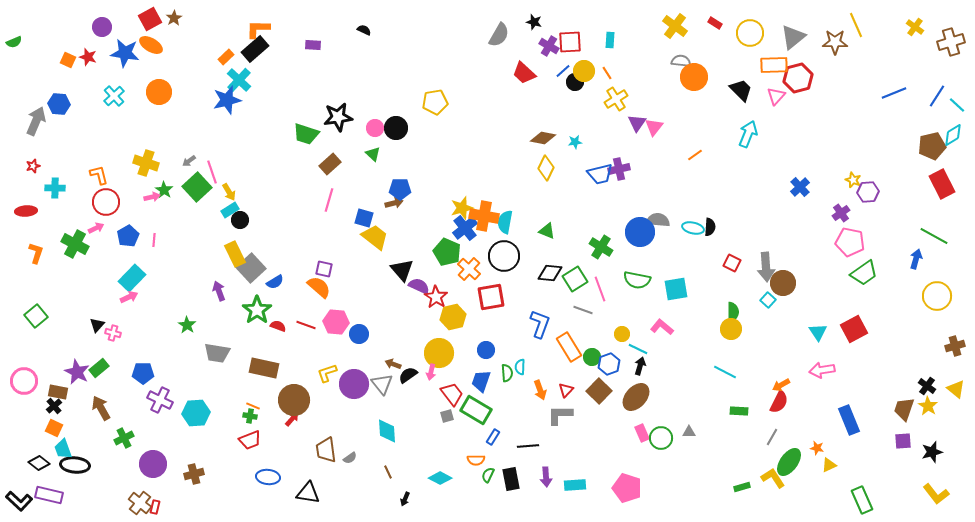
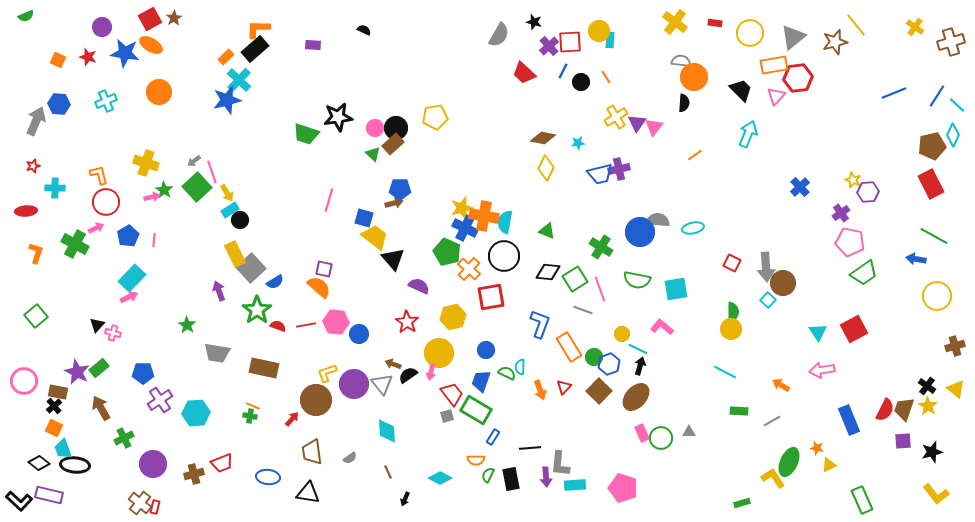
red rectangle at (715, 23): rotated 24 degrees counterclockwise
yellow line at (856, 25): rotated 15 degrees counterclockwise
yellow cross at (675, 26): moved 4 px up
green semicircle at (14, 42): moved 12 px right, 26 px up
brown star at (835, 42): rotated 15 degrees counterclockwise
purple cross at (549, 46): rotated 18 degrees clockwise
orange square at (68, 60): moved 10 px left
orange rectangle at (774, 65): rotated 8 degrees counterclockwise
blue line at (563, 71): rotated 21 degrees counterclockwise
yellow circle at (584, 71): moved 15 px right, 40 px up
orange line at (607, 73): moved 1 px left, 4 px down
red hexagon at (798, 78): rotated 8 degrees clockwise
black circle at (575, 82): moved 6 px right
cyan cross at (114, 96): moved 8 px left, 5 px down; rotated 20 degrees clockwise
yellow cross at (616, 99): moved 18 px down
yellow pentagon at (435, 102): moved 15 px down
cyan diamond at (953, 135): rotated 35 degrees counterclockwise
cyan star at (575, 142): moved 3 px right, 1 px down
gray arrow at (189, 161): moved 5 px right
brown rectangle at (330, 164): moved 63 px right, 20 px up
red rectangle at (942, 184): moved 11 px left
yellow arrow at (229, 192): moved 2 px left, 1 px down
black semicircle at (710, 227): moved 26 px left, 124 px up
blue cross at (465, 228): rotated 25 degrees counterclockwise
cyan ellipse at (693, 228): rotated 25 degrees counterclockwise
blue arrow at (916, 259): rotated 96 degrees counterclockwise
black triangle at (402, 270): moved 9 px left, 11 px up
black diamond at (550, 273): moved 2 px left, 1 px up
red star at (436, 297): moved 29 px left, 25 px down
red line at (306, 325): rotated 30 degrees counterclockwise
green circle at (592, 357): moved 2 px right
green semicircle at (507, 373): rotated 60 degrees counterclockwise
orange arrow at (781, 385): rotated 60 degrees clockwise
red triangle at (566, 390): moved 2 px left, 3 px up
purple cross at (160, 400): rotated 30 degrees clockwise
brown circle at (294, 400): moved 22 px right
red semicircle at (779, 402): moved 106 px right, 8 px down
gray L-shape at (560, 415): moved 49 px down; rotated 84 degrees counterclockwise
gray line at (772, 437): moved 16 px up; rotated 30 degrees clockwise
red trapezoid at (250, 440): moved 28 px left, 23 px down
black line at (528, 446): moved 2 px right, 2 px down
brown trapezoid at (326, 450): moved 14 px left, 2 px down
green ellipse at (789, 462): rotated 12 degrees counterclockwise
green rectangle at (742, 487): moved 16 px down
pink pentagon at (627, 488): moved 4 px left
